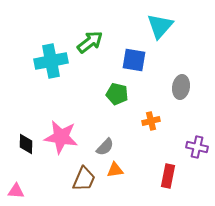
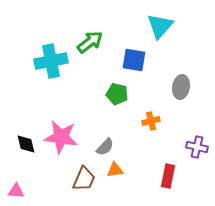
black diamond: rotated 15 degrees counterclockwise
